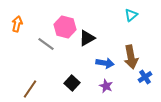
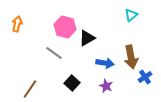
gray line: moved 8 px right, 9 px down
